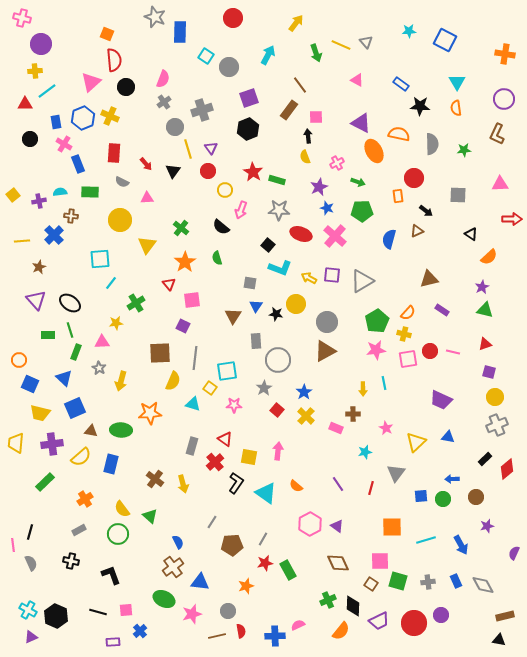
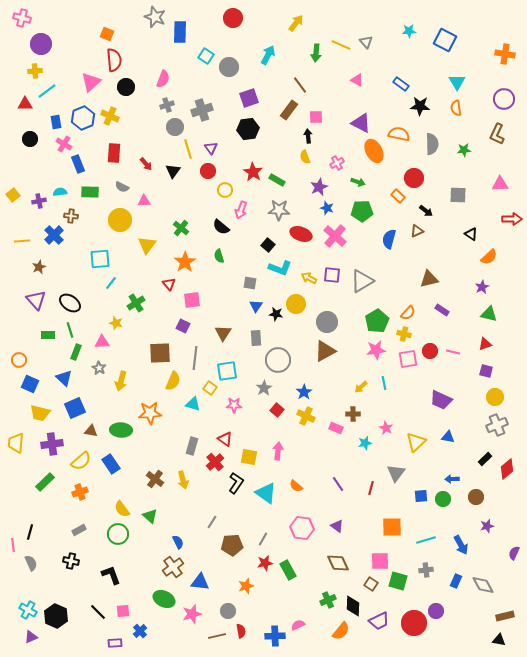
green arrow at (316, 53): rotated 24 degrees clockwise
gray cross at (164, 102): moved 3 px right, 3 px down; rotated 16 degrees clockwise
black hexagon at (248, 129): rotated 15 degrees clockwise
green rectangle at (277, 180): rotated 14 degrees clockwise
gray semicircle at (122, 182): moved 5 px down
orange rectangle at (398, 196): rotated 40 degrees counterclockwise
pink triangle at (147, 198): moved 3 px left, 3 px down
green semicircle at (217, 258): moved 2 px right, 2 px up
green triangle at (485, 310): moved 4 px right, 4 px down
brown triangle at (233, 316): moved 10 px left, 17 px down
yellow star at (116, 323): rotated 24 degrees clockwise
gray rectangle at (256, 341): moved 3 px up
purple square at (489, 372): moved 3 px left, 1 px up
yellow arrow at (363, 389): moved 2 px left, 2 px up; rotated 48 degrees clockwise
yellow cross at (306, 416): rotated 18 degrees counterclockwise
cyan star at (365, 452): moved 9 px up
yellow semicircle at (81, 457): moved 4 px down
blue rectangle at (111, 464): rotated 48 degrees counterclockwise
yellow arrow at (183, 484): moved 4 px up
orange cross at (85, 499): moved 5 px left, 7 px up; rotated 14 degrees clockwise
pink hexagon at (310, 524): moved 8 px left, 4 px down; rotated 25 degrees counterclockwise
blue rectangle at (456, 581): rotated 48 degrees clockwise
gray cross at (428, 582): moved 2 px left, 12 px up
pink square at (126, 610): moved 3 px left, 1 px down
black line at (98, 612): rotated 30 degrees clockwise
purple circle at (441, 615): moved 5 px left, 4 px up
purple rectangle at (113, 642): moved 2 px right, 1 px down
